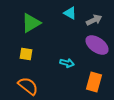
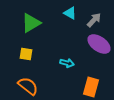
gray arrow: rotated 21 degrees counterclockwise
purple ellipse: moved 2 px right, 1 px up
orange rectangle: moved 3 px left, 5 px down
